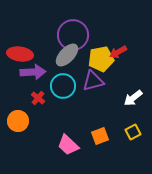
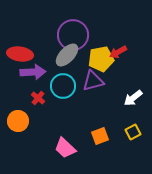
pink trapezoid: moved 3 px left, 3 px down
